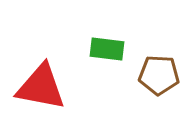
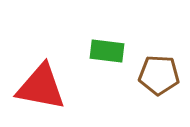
green rectangle: moved 2 px down
